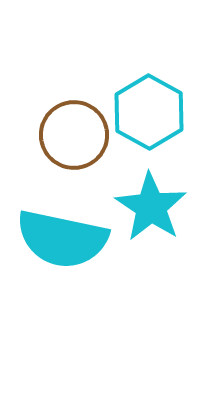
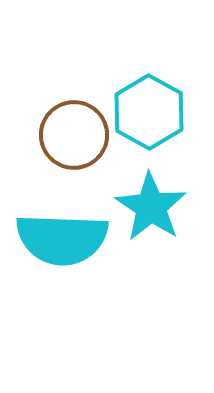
cyan semicircle: rotated 10 degrees counterclockwise
